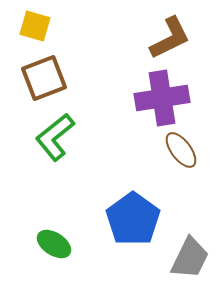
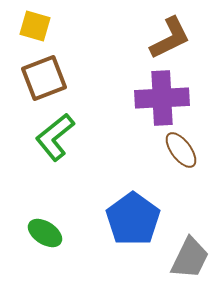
purple cross: rotated 6 degrees clockwise
green ellipse: moved 9 px left, 11 px up
